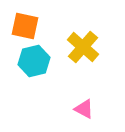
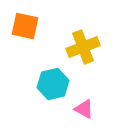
yellow cross: rotated 28 degrees clockwise
cyan hexagon: moved 19 px right, 23 px down
